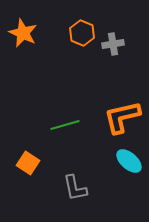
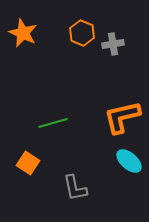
green line: moved 12 px left, 2 px up
